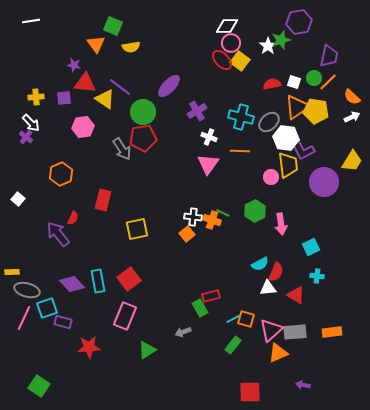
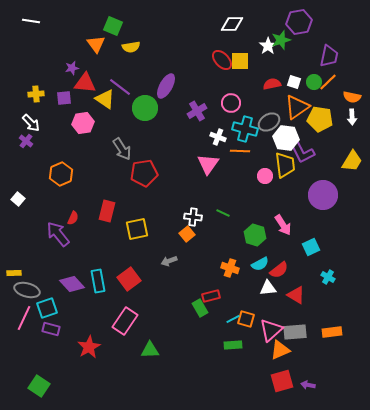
white line at (31, 21): rotated 18 degrees clockwise
white diamond at (227, 26): moved 5 px right, 2 px up
pink circle at (231, 43): moved 60 px down
yellow square at (240, 61): rotated 36 degrees counterclockwise
purple star at (74, 65): moved 2 px left, 3 px down; rotated 24 degrees counterclockwise
green circle at (314, 78): moved 4 px down
purple ellipse at (169, 86): moved 3 px left; rotated 15 degrees counterclockwise
yellow cross at (36, 97): moved 3 px up
orange semicircle at (352, 97): rotated 30 degrees counterclockwise
yellow pentagon at (316, 111): moved 4 px right, 8 px down
green circle at (143, 112): moved 2 px right, 4 px up
cyan cross at (241, 117): moved 4 px right, 12 px down
white arrow at (352, 117): rotated 112 degrees clockwise
gray ellipse at (269, 122): rotated 10 degrees clockwise
pink hexagon at (83, 127): moved 4 px up
purple cross at (26, 137): moved 4 px down
white cross at (209, 137): moved 9 px right
red pentagon at (143, 138): moved 1 px right, 35 px down
purple L-shape at (302, 149): moved 3 px down
yellow trapezoid at (288, 165): moved 3 px left
pink circle at (271, 177): moved 6 px left, 1 px up
purple circle at (324, 182): moved 1 px left, 13 px down
red rectangle at (103, 200): moved 4 px right, 11 px down
green hexagon at (255, 211): moved 24 px down; rotated 15 degrees counterclockwise
orange cross at (212, 220): moved 18 px right, 48 px down
pink arrow at (281, 224): moved 2 px right, 1 px down; rotated 25 degrees counterclockwise
yellow rectangle at (12, 272): moved 2 px right, 1 px down
red semicircle at (276, 272): moved 3 px right, 2 px up; rotated 30 degrees clockwise
cyan cross at (317, 276): moved 11 px right, 1 px down; rotated 24 degrees clockwise
pink rectangle at (125, 316): moved 5 px down; rotated 12 degrees clockwise
purple rectangle at (63, 322): moved 12 px left, 7 px down
gray arrow at (183, 332): moved 14 px left, 71 px up
green rectangle at (233, 345): rotated 48 degrees clockwise
red star at (89, 347): rotated 25 degrees counterclockwise
green triangle at (147, 350): moved 3 px right; rotated 30 degrees clockwise
orange triangle at (278, 353): moved 2 px right, 3 px up
purple arrow at (303, 385): moved 5 px right
red square at (250, 392): moved 32 px right, 11 px up; rotated 15 degrees counterclockwise
